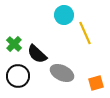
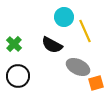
cyan circle: moved 2 px down
yellow line: moved 2 px up
black semicircle: moved 15 px right, 9 px up; rotated 15 degrees counterclockwise
gray ellipse: moved 16 px right, 6 px up
